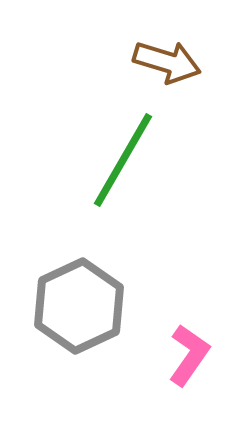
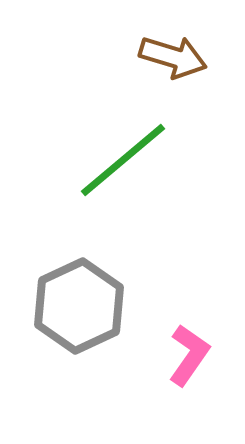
brown arrow: moved 6 px right, 5 px up
green line: rotated 20 degrees clockwise
